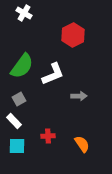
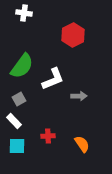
white cross: rotated 21 degrees counterclockwise
white L-shape: moved 5 px down
